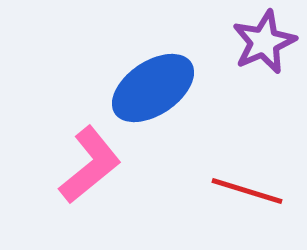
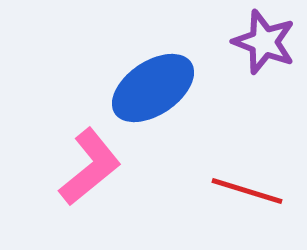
purple star: rotated 28 degrees counterclockwise
pink L-shape: moved 2 px down
